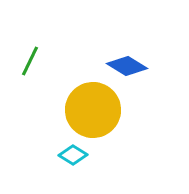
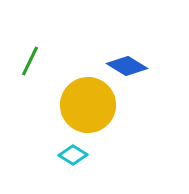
yellow circle: moved 5 px left, 5 px up
